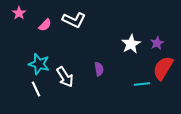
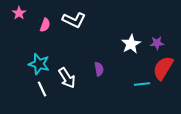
pink semicircle: rotated 24 degrees counterclockwise
purple star: rotated 24 degrees clockwise
white arrow: moved 2 px right, 1 px down
white line: moved 6 px right
